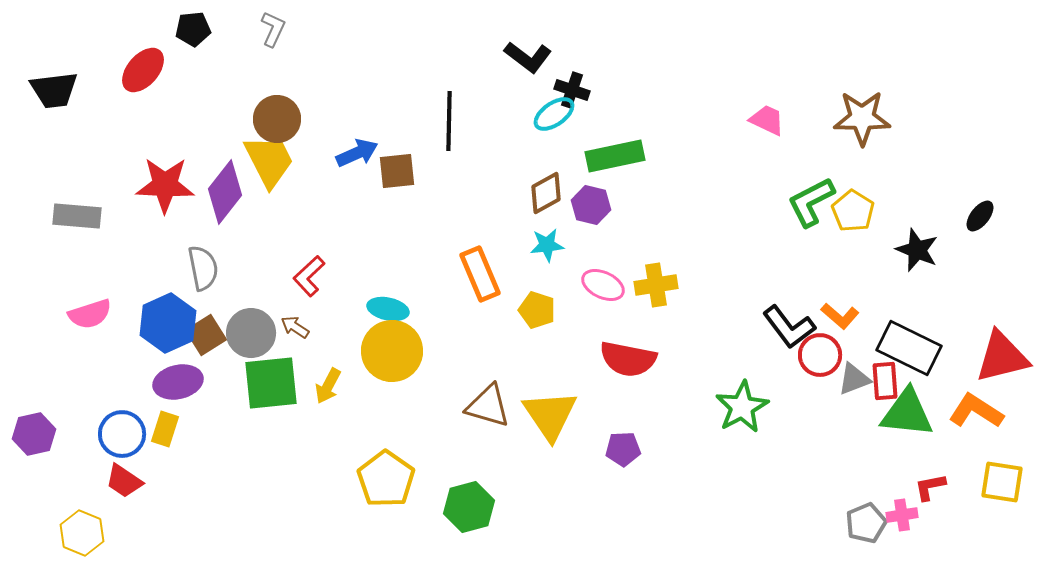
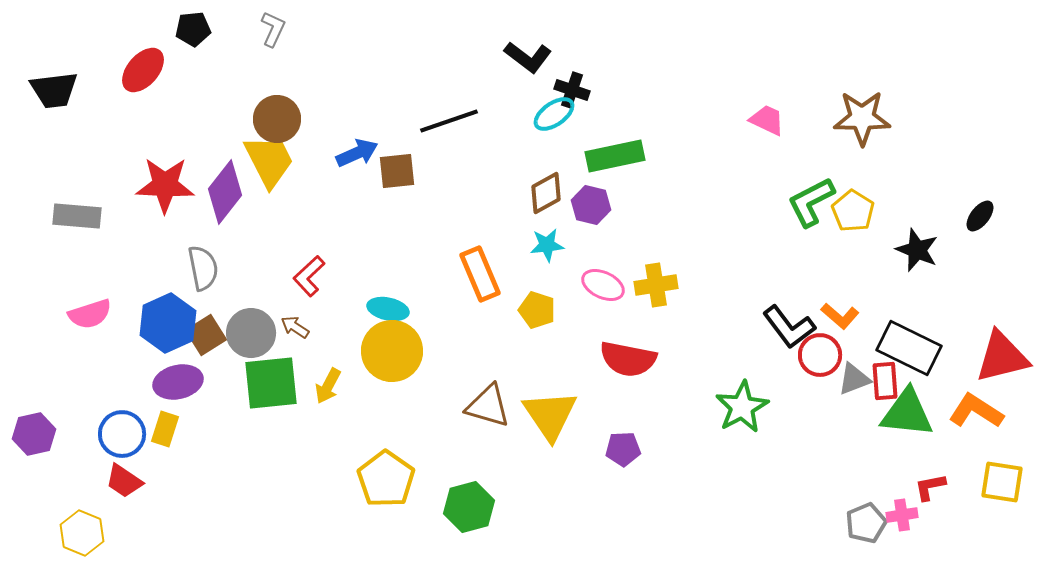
black line at (449, 121): rotated 70 degrees clockwise
